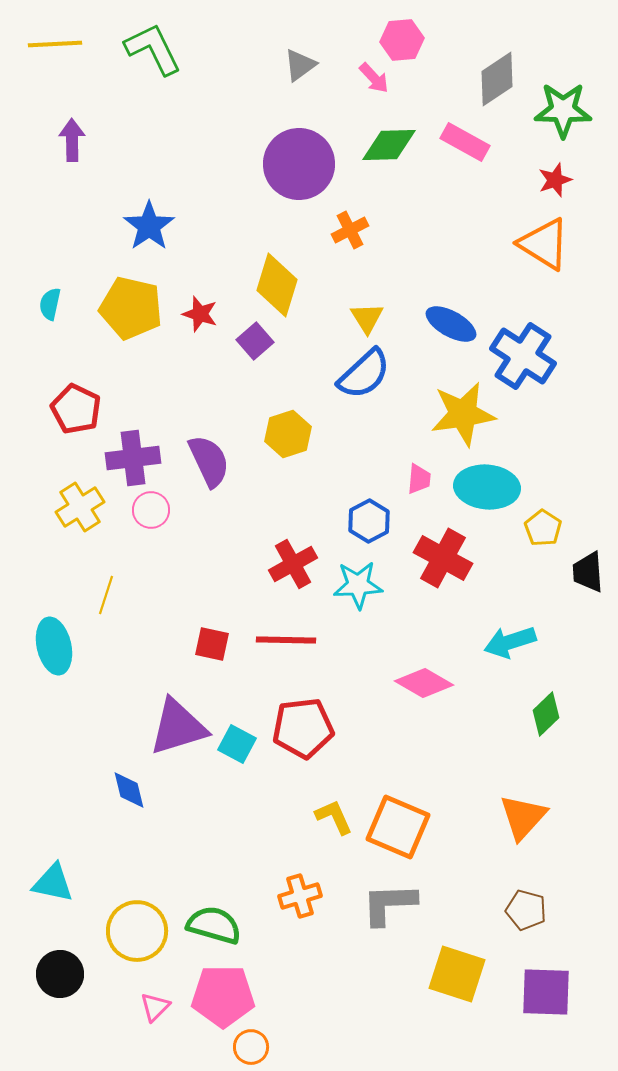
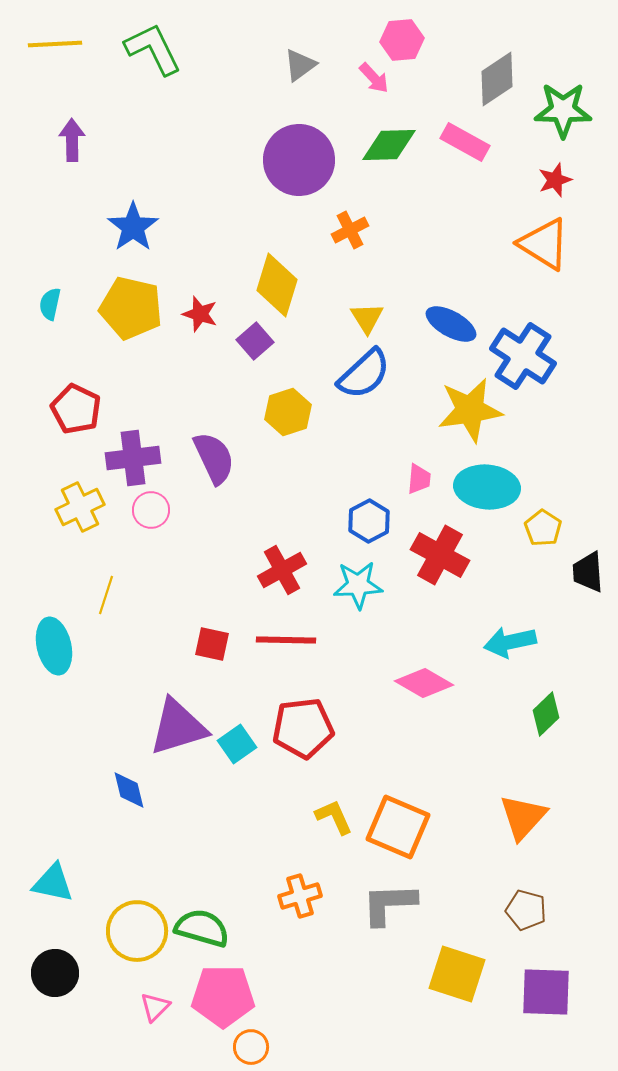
purple circle at (299, 164): moved 4 px up
blue star at (149, 226): moved 16 px left, 1 px down
yellow star at (463, 414): moved 7 px right, 4 px up
yellow hexagon at (288, 434): moved 22 px up
purple semicircle at (209, 461): moved 5 px right, 3 px up
yellow cross at (80, 507): rotated 6 degrees clockwise
red cross at (443, 558): moved 3 px left, 3 px up
red cross at (293, 564): moved 11 px left, 6 px down
cyan arrow at (510, 642): rotated 6 degrees clockwise
cyan square at (237, 744): rotated 27 degrees clockwise
green semicircle at (214, 925): moved 12 px left, 3 px down
black circle at (60, 974): moved 5 px left, 1 px up
